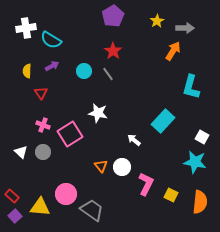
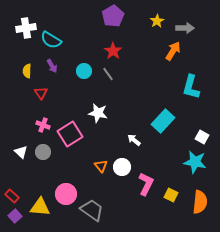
purple arrow: rotated 88 degrees clockwise
